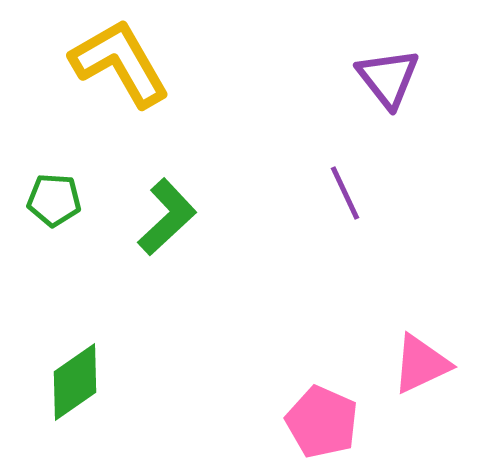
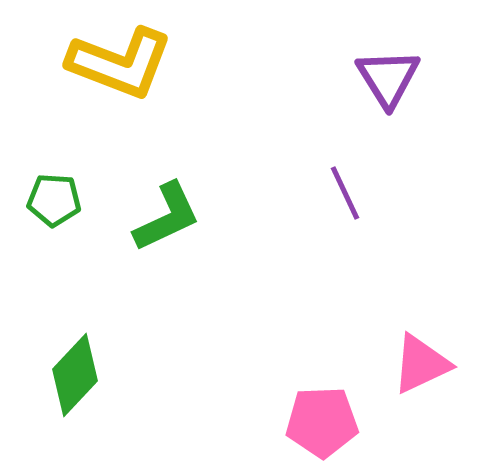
yellow L-shape: rotated 141 degrees clockwise
purple triangle: rotated 6 degrees clockwise
green L-shape: rotated 18 degrees clockwise
green diamond: moved 7 px up; rotated 12 degrees counterclockwise
pink pentagon: rotated 26 degrees counterclockwise
